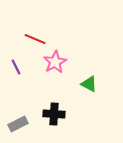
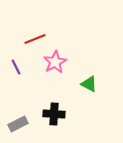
red line: rotated 45 degrees counterclockwise
